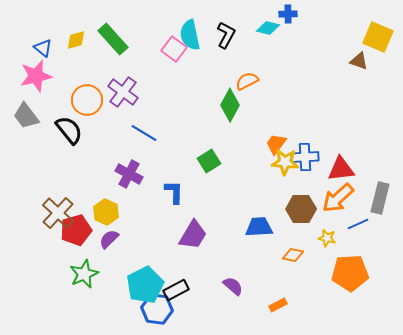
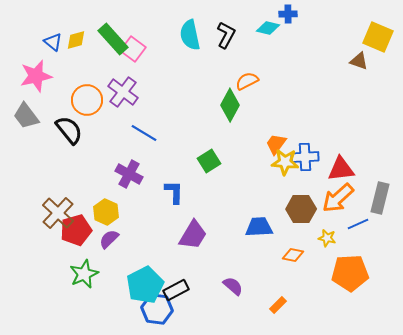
blue triangle at (43, 48): moved 10 px right, 6 px up
pink square at (174, 49): moved 41 px left
orange rectangle at (278, 305): rotated 18 degrees counterclockwise
